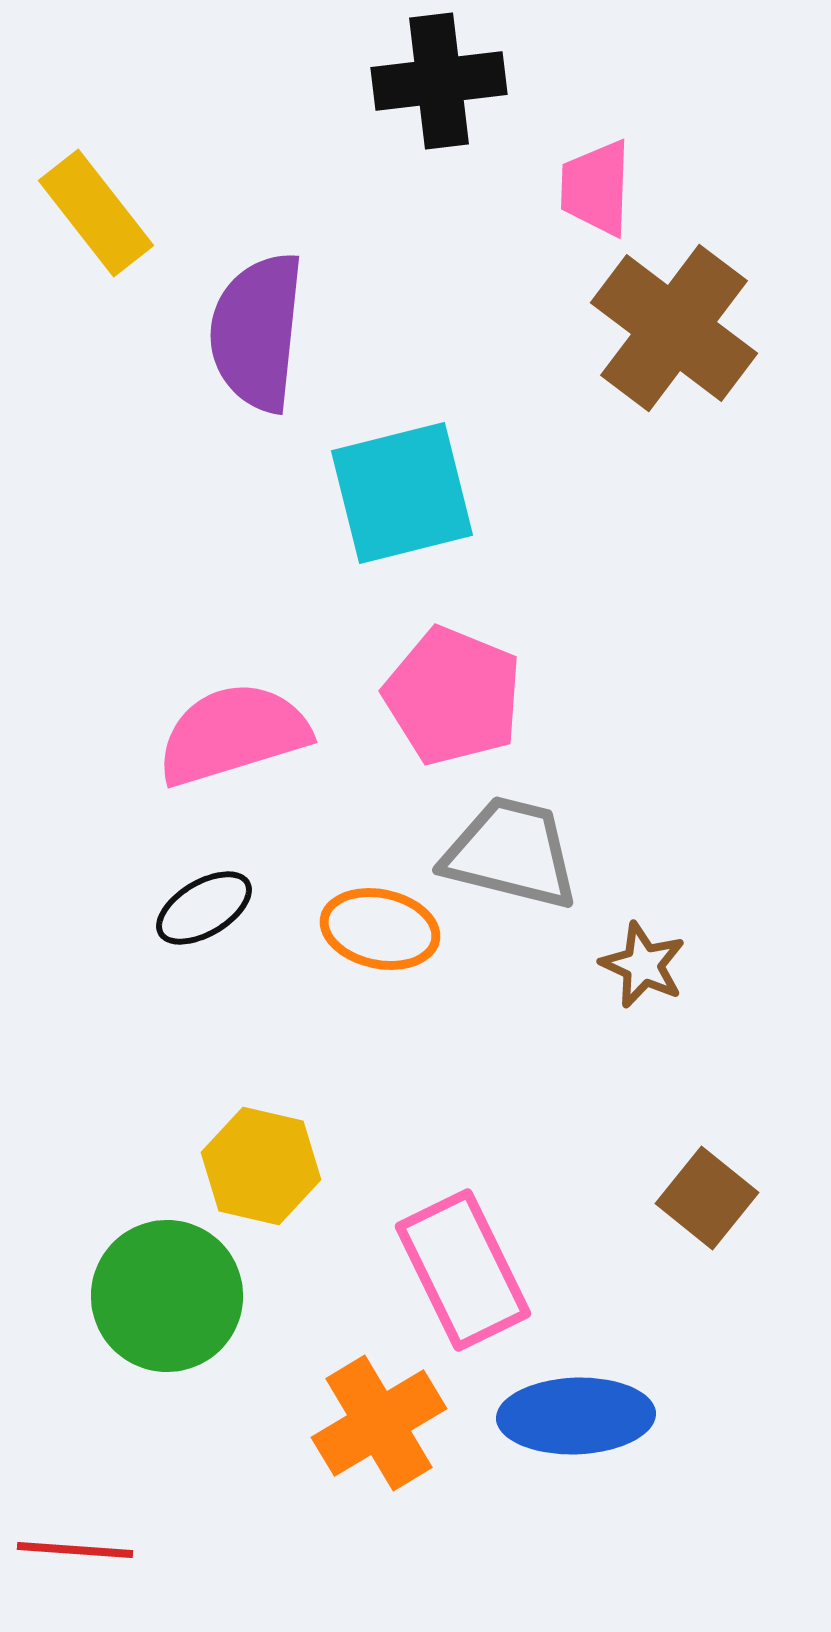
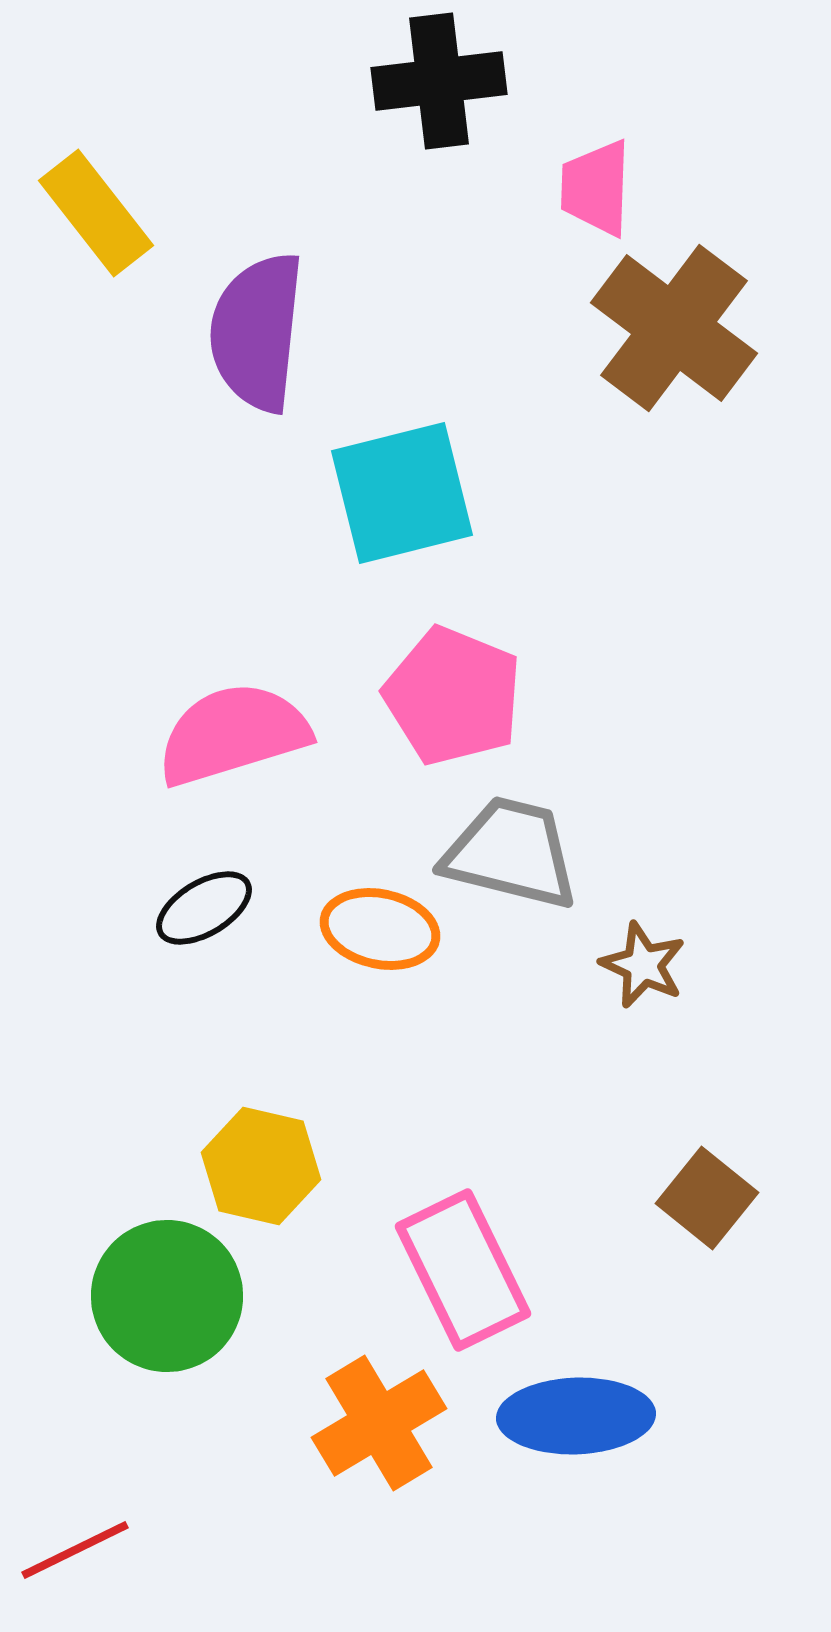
red line: rotated 30 degrees counterclockwise
